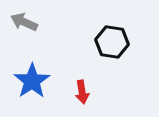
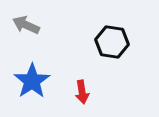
gray arrow: moved 2 px right, 3 px down
